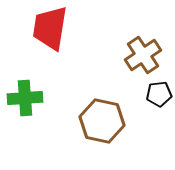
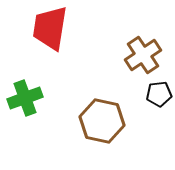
green cross: rotated 16 degrees counterclockwise
